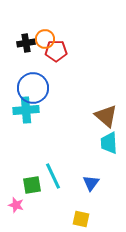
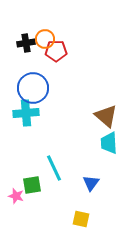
cyan cross: moved 3 px down
cyan line: moved 1 px right, 8 px up
pink star: moved 9 px up
